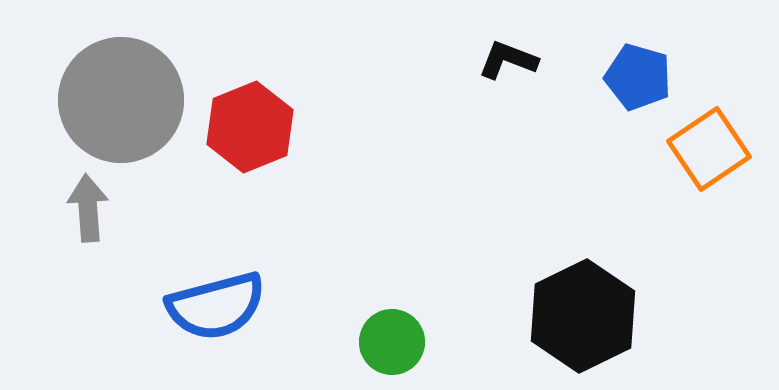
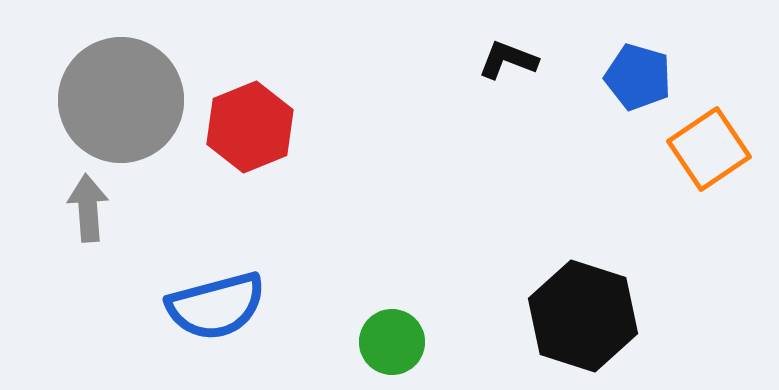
black hexagon: rotated 16 degrees counterclockwise
